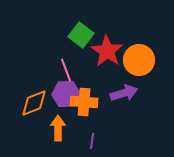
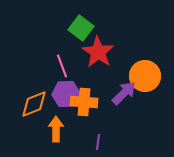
green square: moved 7 px up
red star: moved 9 px left, 1 px down
orange circle: moved 6 px right, 16 px down
pink line: moved 4 px left, 4 px up
purple arrow: rotated 28 degrees counterclockwise
orange diamond: moved 1 px down
orange arrow: moved 2 px left, 1 px down
purple line: moved 6 px right, 1 px down
